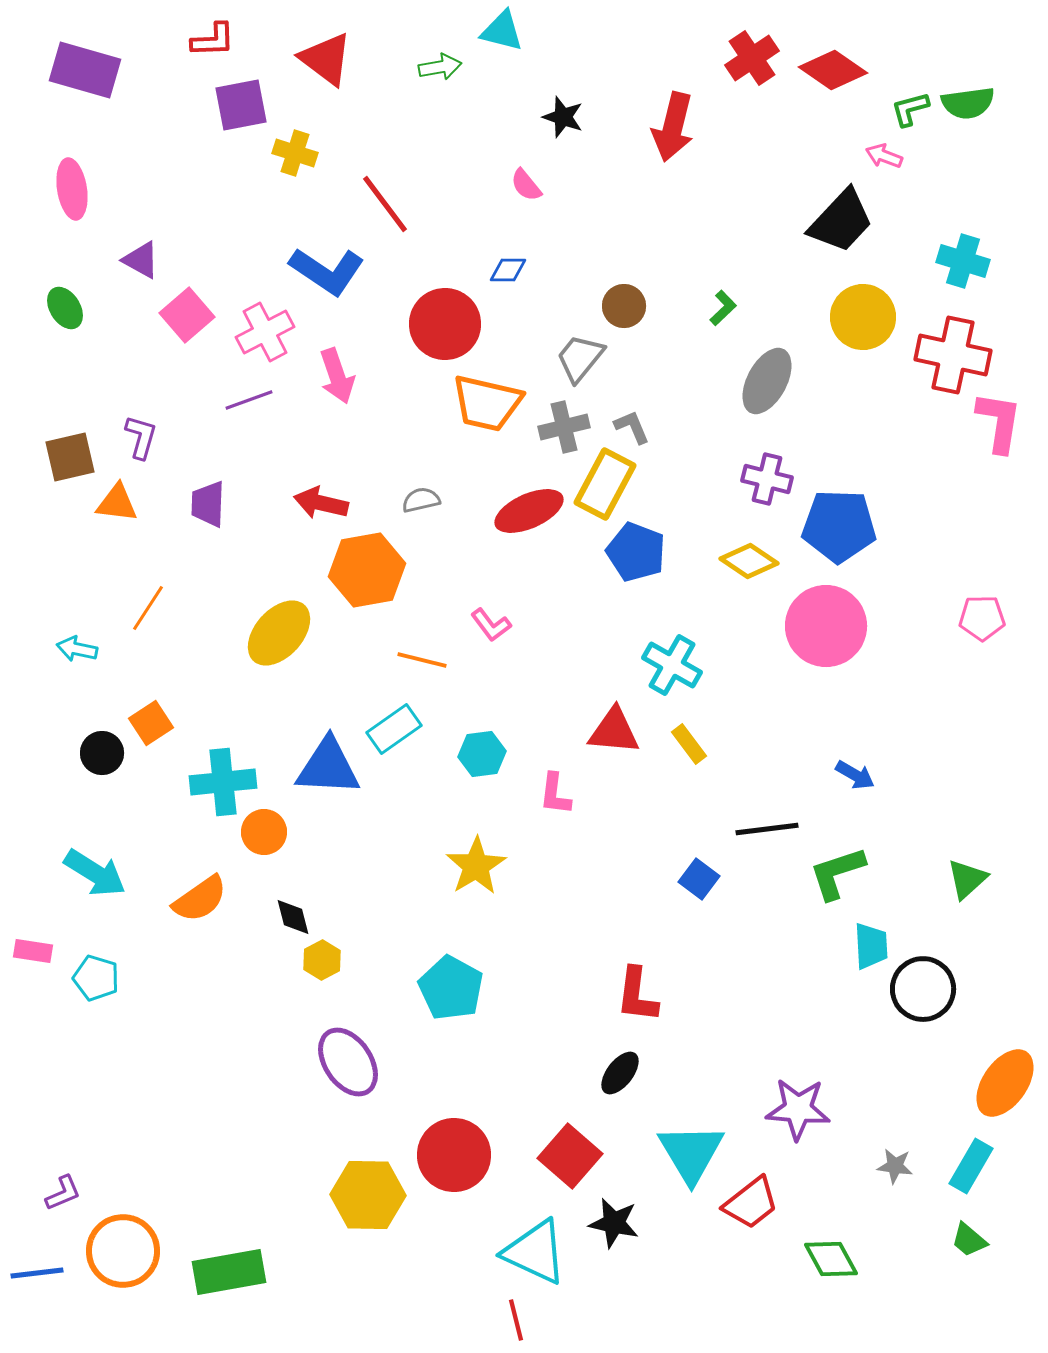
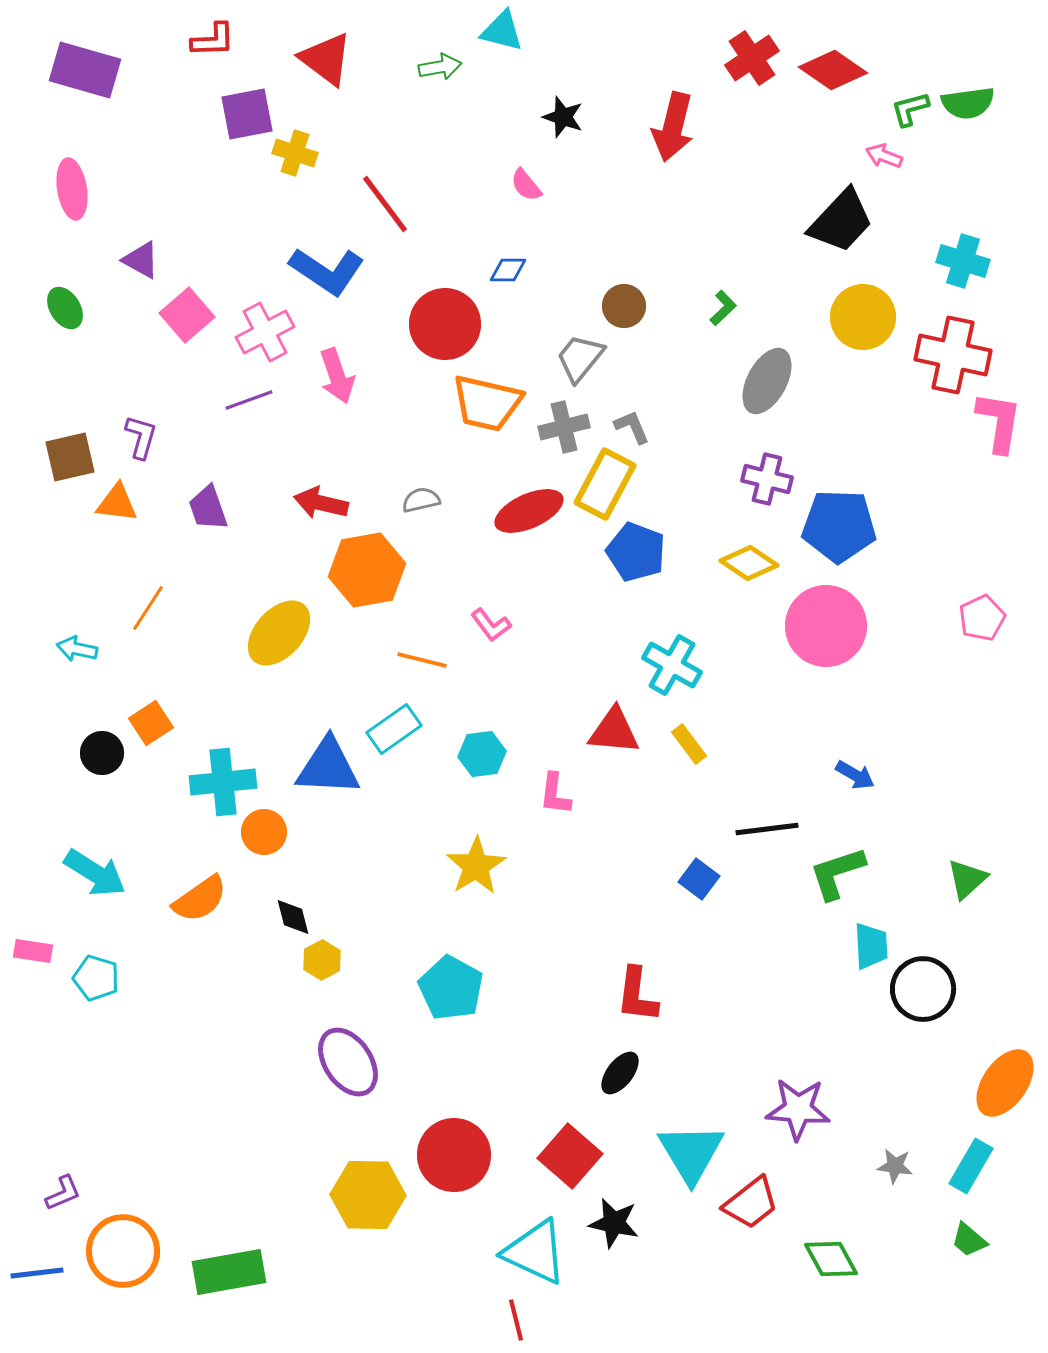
purple square at (241, 105): moved 6 px right, 9 px down
purple trapezoid at (208, 504): moved 4 px down; rotated 21 degrees counterclockwise
yellow diamond at (749, 561): moved 2 px down
pink pentagon at (982, 618): rotated 24 degrees counterclockwise
